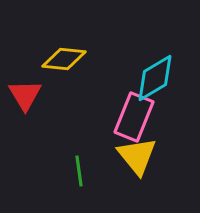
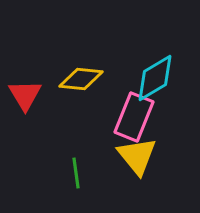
yellow diamond: moved 17 px right, 20 px down
green line: moved 3 px left, 2 px down
